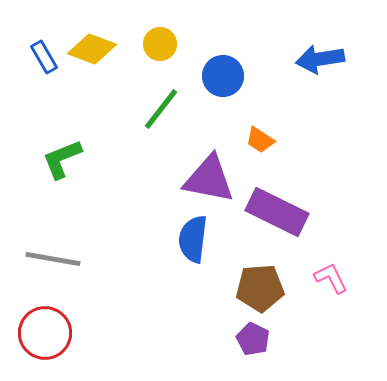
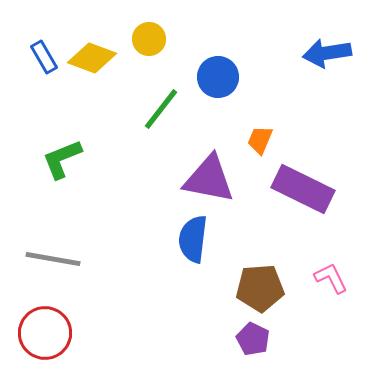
yellow circle: moved 11 px left, 5 px up
yellow diamond: moved 9 px down
blue arrow: moved 7 px right, 6 px up
blue circle: moved 5 px left, 1 px down
orange trapezoid: rotated 80 degrees clockwise
purple rectangle: moved 26 px right, 23 px up
